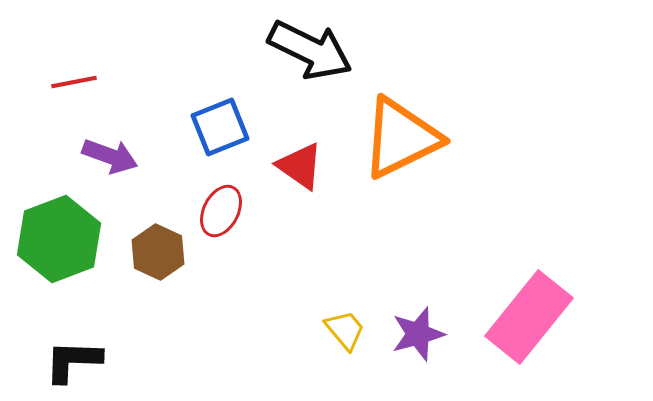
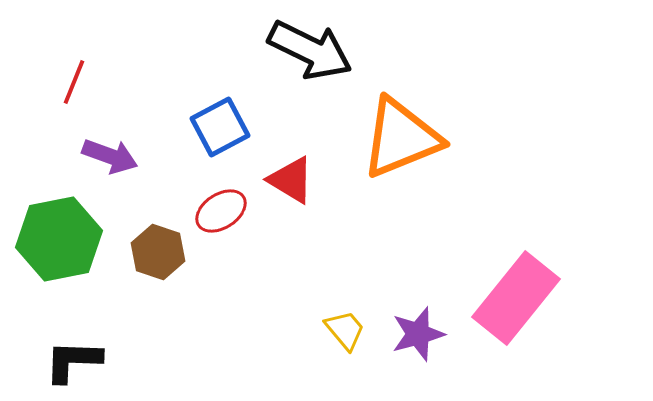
red line: rotated 57 degrees counterclockwise
blue square: rotated 6 degrees counterclockwise
orange triangle: rotated 4 degrees clockwise
red triangle: moved 9 px left, 14 px down; rotated 4 degrees counterclockwise
red ellipse: rotated 30 degrees clockwise
green hexagon: rotated 10 degrees clockwise
brown hexagon: rotated 6 degrees counterclockwise
pink rectangle: moved 13 px left, 19 px up
